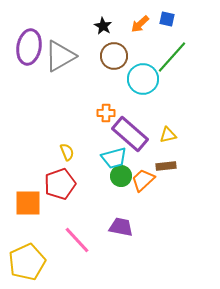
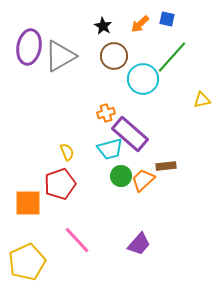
orange cross: rotated 18 degrees counterclockwise
yellow triangle: moved 34 px right, 35 px up
cyan trapezoid: moved 4 px left, 9 px up
purple trapezoid: moved 18 px right, 17 px down; rotated 120 degrees clockwise
